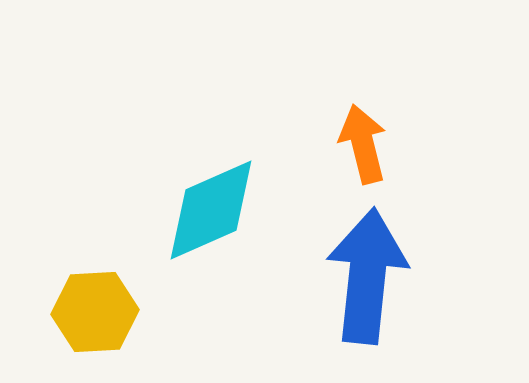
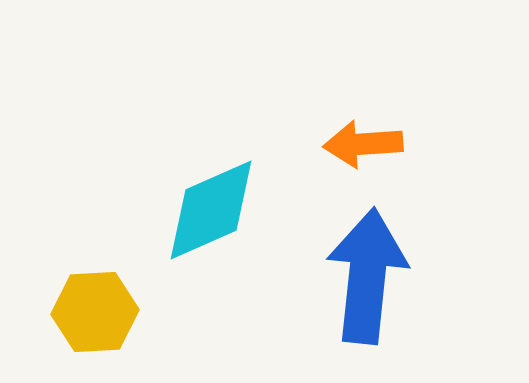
orange arrow: rotated 80 degrees counterclockwise
